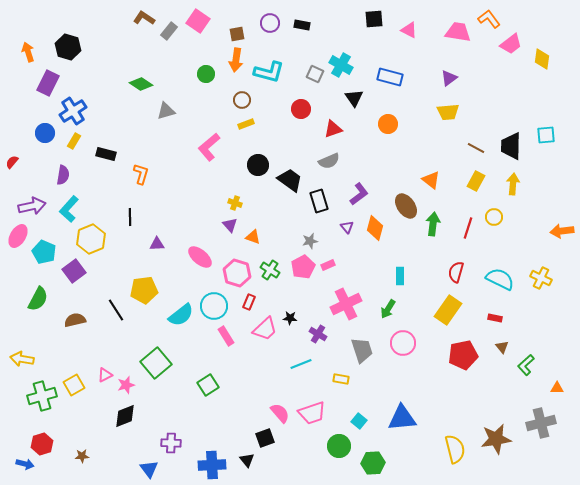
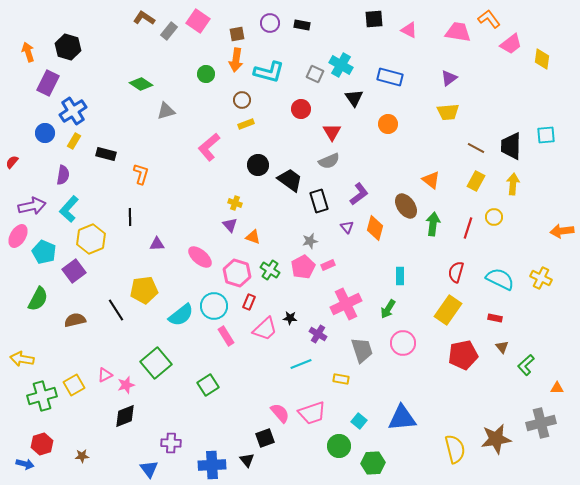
red triangle at (333, 129): moved 1 px left, 3 px down; rotated 42 degrees counterclockwise
